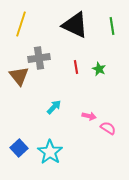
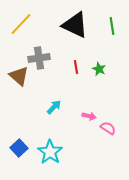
yellow line: rotated 25 degrees clockwise
brown triangle: rotated 10 degrees counterclockwise
